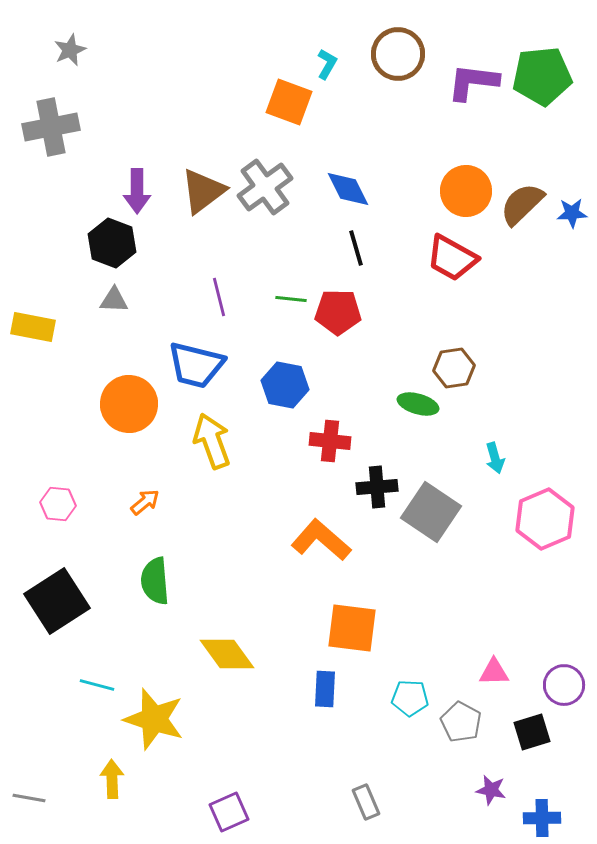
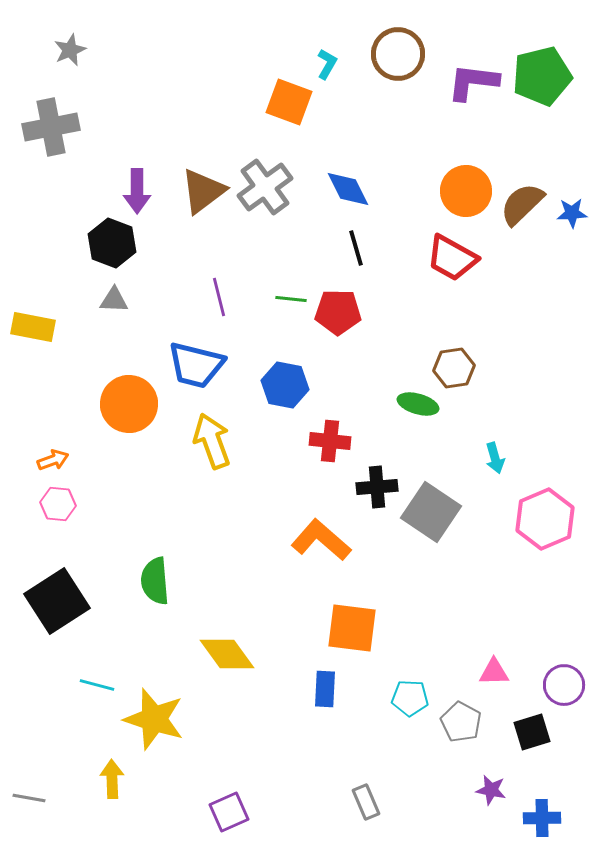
green pentagon at (542, 76): rotated 8 degrees counterclockwise
orange arrow at (145, 502): moved 92 px left, 42 px up; rotated 20 degrees clockwise
